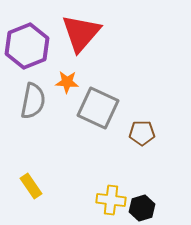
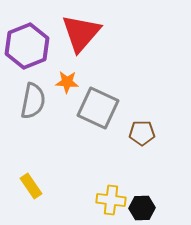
black hexagon: rotated 15 degrees clockwise
